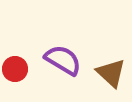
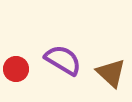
red circle: moved 1 px right
